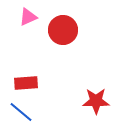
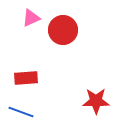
pink triangle: moved 3 px right, 1 px down
red rectangle: moved 5 px up
blue line: rotated 20 degrees counterclockwise
